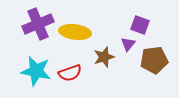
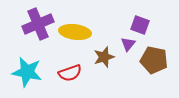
brown pentagon: rotated 20 degrees clockwise
cyan star: moved 9 px left, 1 px down
